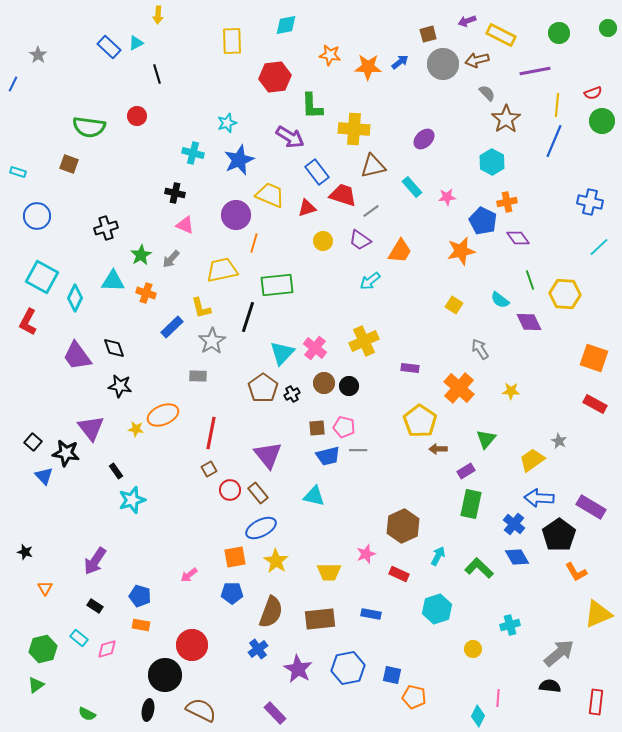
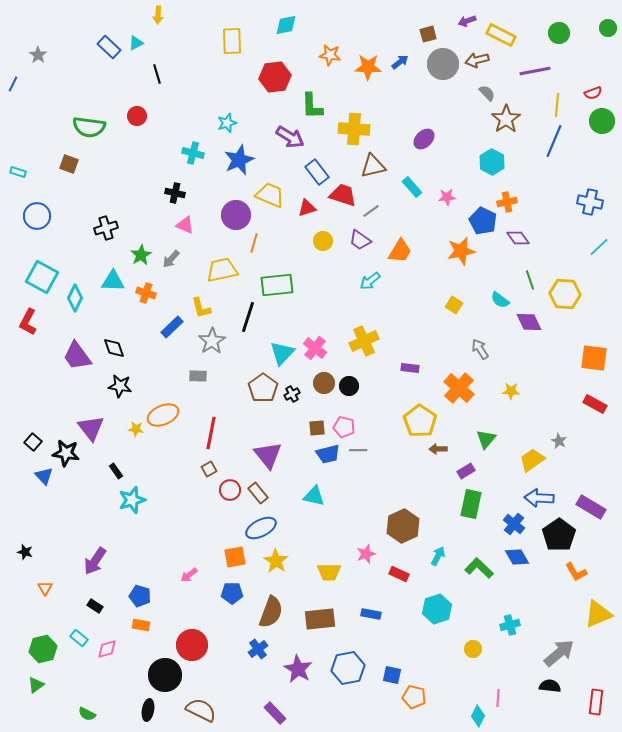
orange square at (594, 358): rotated 12 degrees counterclockwise
blue trapezoid at (328, 456): moved 2 px up
